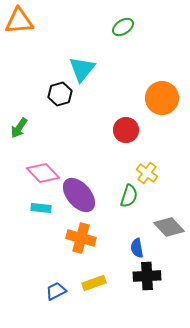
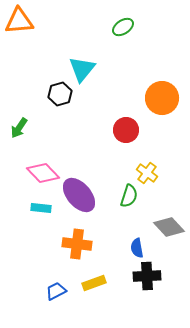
orange cross: moved 4 px left, 6 px down; rotated 8 degrees counterclockwise
